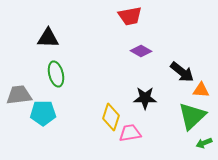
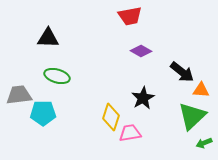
green ellipse: moved 1 px right, 2 px down; rotated 60 degrees counterclockwise
black star: moved 2 px left; rotated 30 degrees counterclockwise
